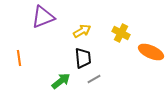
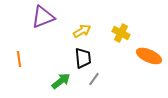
orange ellipse: moved 2 px left, 4 px down
orange line: moved 1 px down
gray line: rotated 24 degrees counterclockwise
